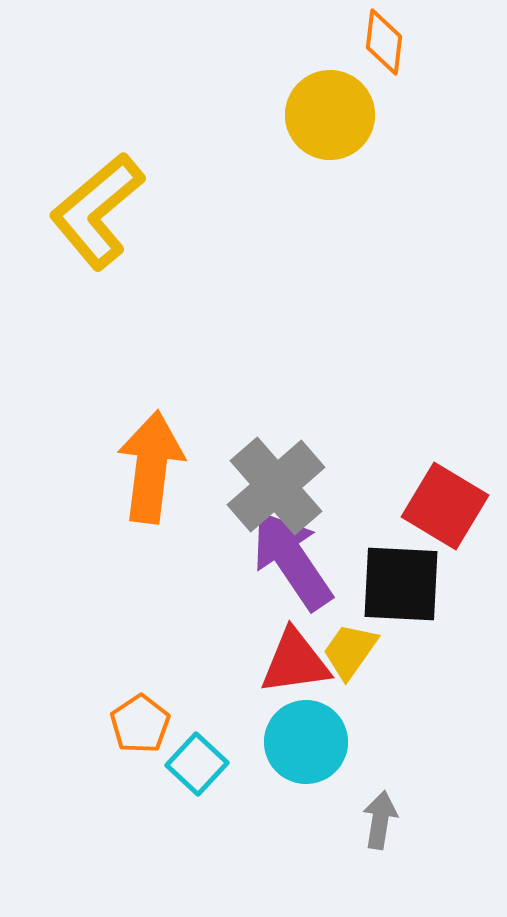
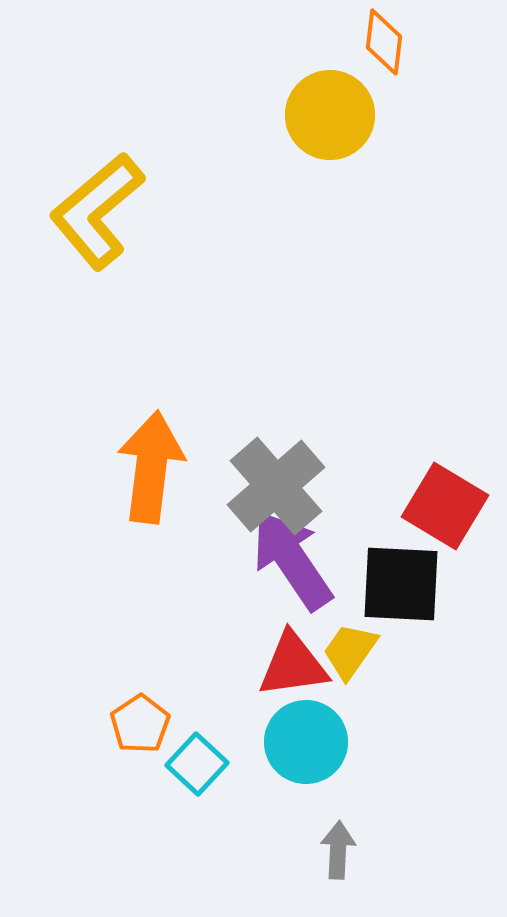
red triangle: moved 2 px left, 3 px down
gray arrow: moved 42 px left, 30 px down; rotated 6 degrees counterclockwise
